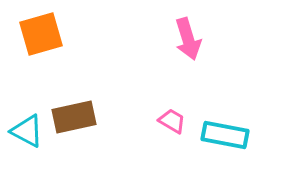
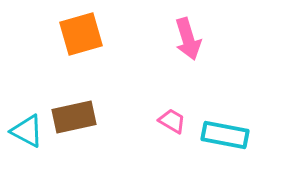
orange square: moved 40 px right
